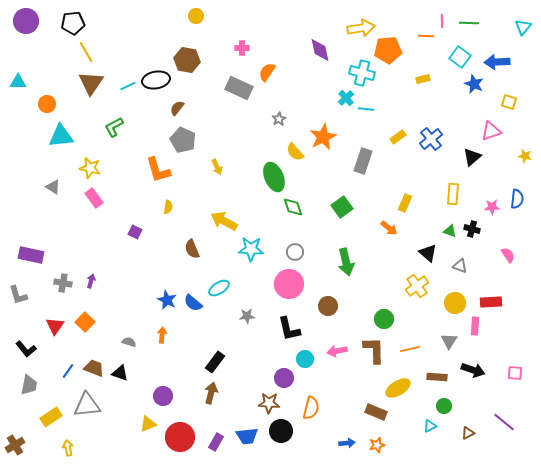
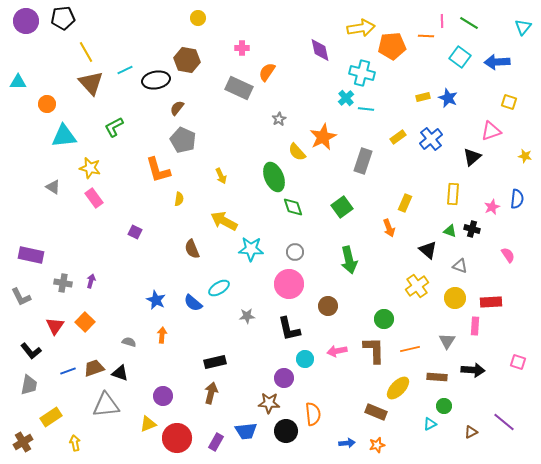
yellow circle at (196, 16): moved 2 px right, 2 px down
black pentagon at (73, 23): moved 10 px left, 5 px up
green line at (469, 23): rotated 30 degrees clockwise
orange pentagon at (388, 50): moved 4 px right, 4 px up
yellow rectangle at (423, 79): moved 18 px down
brown triangle at (91, 83): rotated 16 degrees counterclockwise
blue star at (474, 84): moved 26 px left, 14 px down
cyan line at (128, 86): moved 3 px left, 16 px up
cyan triangle at (61, 136): moved 3 px right
yellow semicircle at (295, 152): moved 2 px right
yellow arrow at (217, 167): moved 4 px right, 9 px down
yellow semicircle at (168, 207): moved 11 px right, 8 px up
pink star at (492, 207): rotated 21 degrees counterclockwise
orange arrow at (389, 228): rotated 30 degrees clockwise
black triangle at (428, 253): moved 3 px up
green arrow at (346, 262): moved 3 px right, 2 px up
gray L-shape at (18, 295): moved 3 px right, 2 px down; rotated 10 degrees counterclockwise
blue star at (167, 300): moved 11 px left
yellow circle at (455, 303): moved 5 px up
gray triangle at (449, 341): moved 2 px left
black L-shape at (26, 349): moved 5 px right, 2 px down
black rectangle at (215, 362): rotated 40 degrees clockwise
brown trapezoid at (94, 368): rotated 40 degrees counterclockwise
black arrow at (473, 370): rotated 15 degrees counterclockwise
blue line at (68, 371): rotated 35 degrees clockwise
pink square at (515, 373): moved 3 px right, 11 px up; rotated 14 degrees clockwise
yellow ellipse at (398, 388): rotated 15 degrees counterclockwise
gray triangle at (87, 405): moved 19 px right
orange semicircle at (311, 408): moved 2 px right, 6 px down; rotated 20 degrees counterclockwise
cyan triangle at (430, 426): moved 2 px up
black circle at (281, 431): moved 5 px right
brown triangle at (468, 433): moved 3 px right, 1 px up
blue trapezoid at (247, 436): moved 1 px left, 5 px up
red circle at (180, 437): moved 3 px left, 1 px down
brown cross at (15, 445): moved 8 px right, 3 px up
yellow arrow at (68, 448): moved 7 px right, 5 px up
